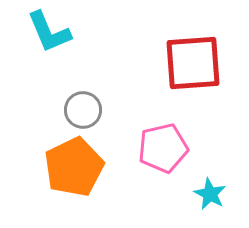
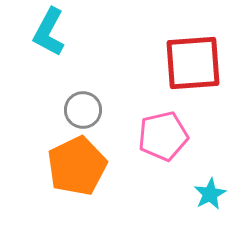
cyan L-shape: rotated 51 degrees clockwise
pink pentagon: moved 12 px up
orange pentagon: moved 3 px right, 1 px up
cyan star: rotated 16 degrees clockwise
